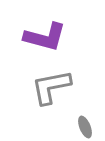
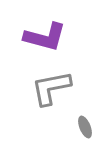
gray L-shape: moved 1 px down
